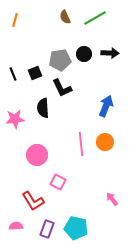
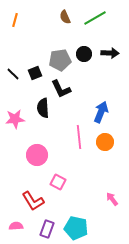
black line: rotated 24 degrees counterclockwise
black L-shape: moved 1 px left, 1 px down
blue arrow: moved 5 px left, 6 px down
pink line: moved 2 px left, 7 px up
